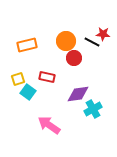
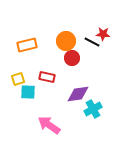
red circle: moved 2 px left
cyan square: rotated 35 degrees counterclockwise
